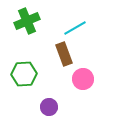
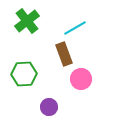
green cross: rotated 15 degrees counterclockwise
pink circle: moved 2 px left
